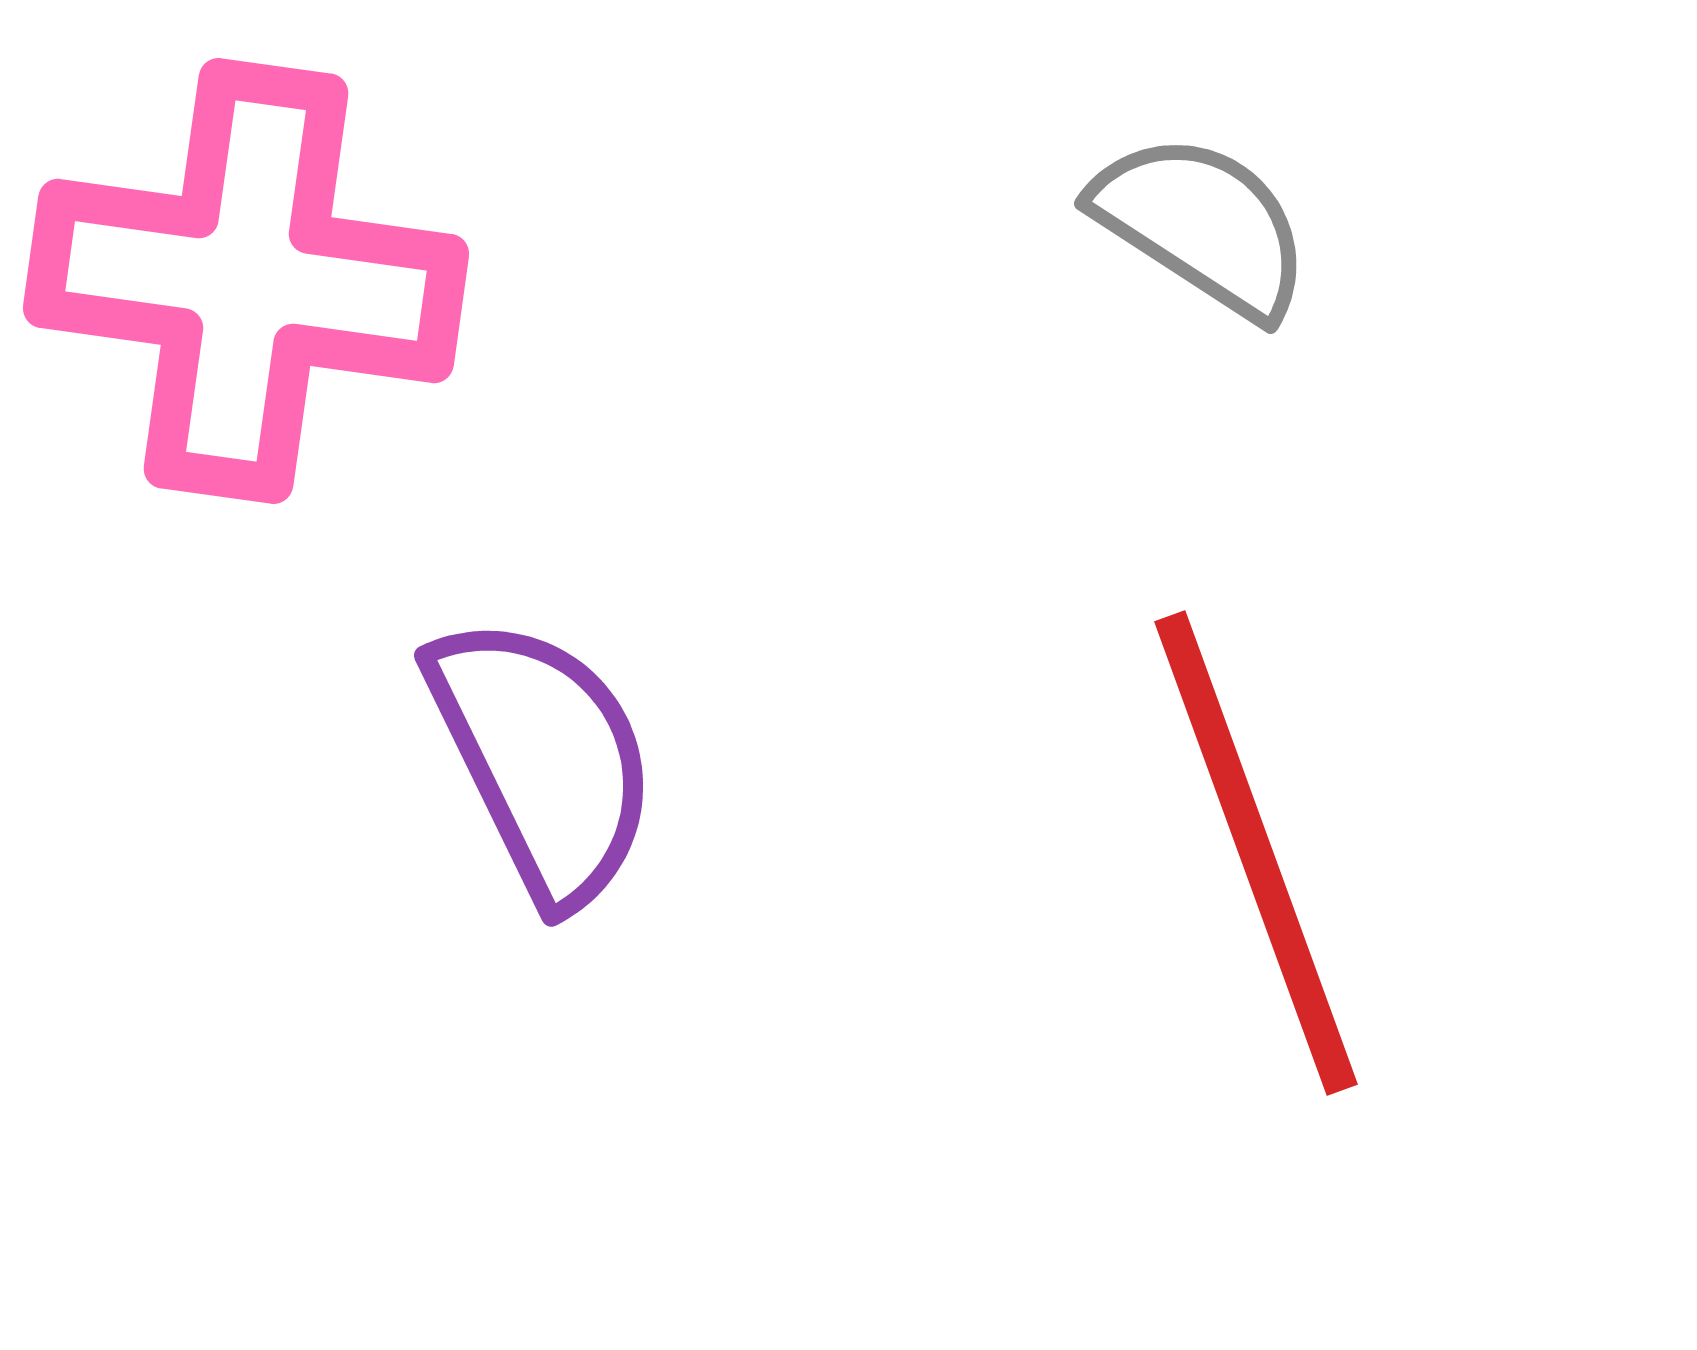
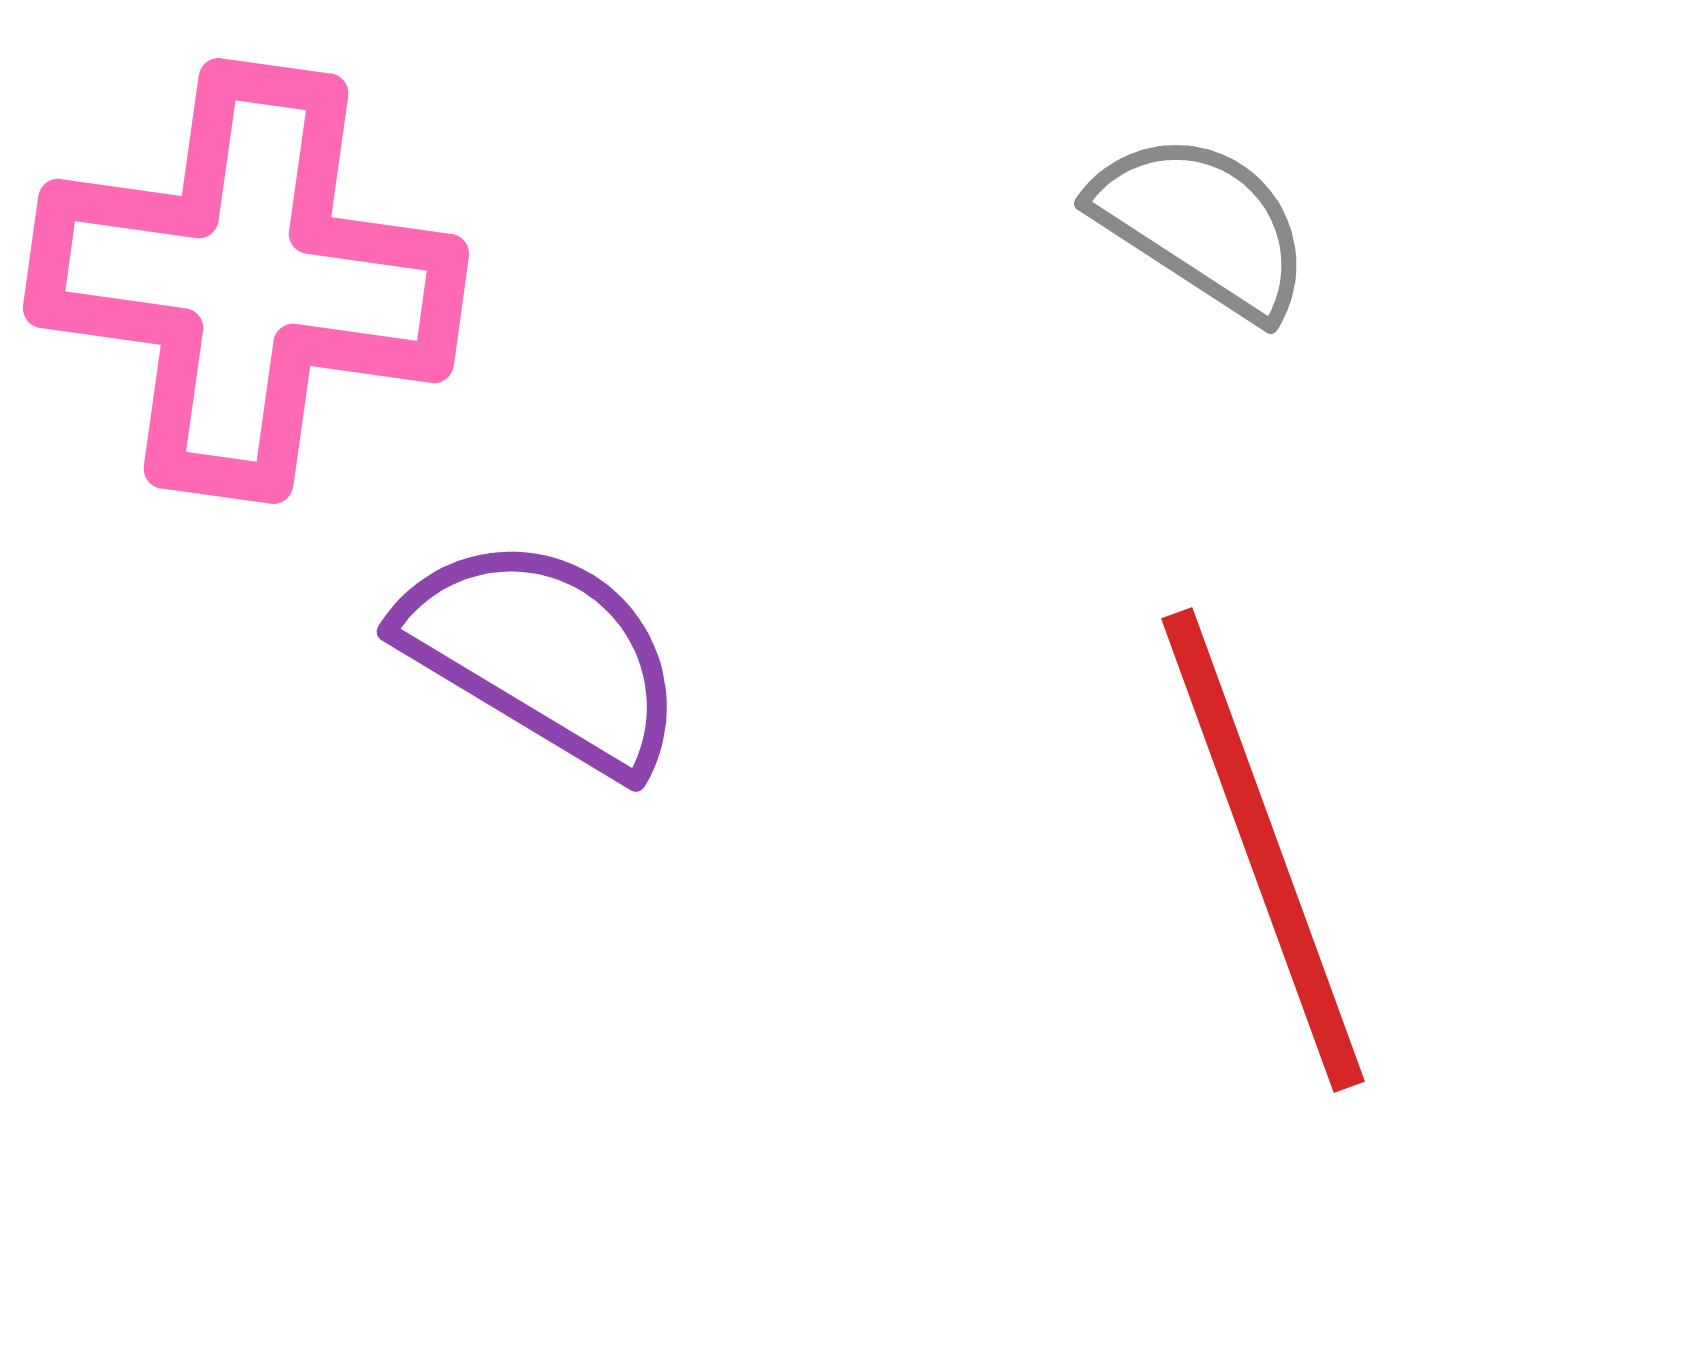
purple semicircle: moved 105 px up; rotated 33 degrees counterclockwise
red line: moved 7 px right, 3 px up
